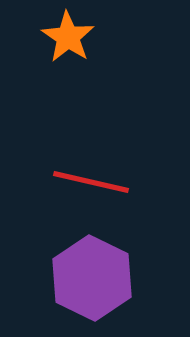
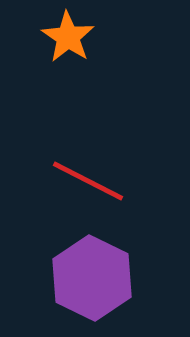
red line: moved 3 px left, 1 px up; rotated 14 degrees clockwise
